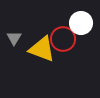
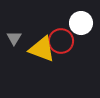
red circle: moved 2 px left, 2 px down
